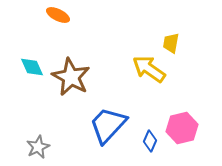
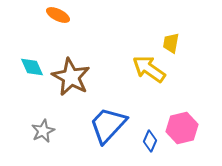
gray star: moved 5 px right, 16 px up
